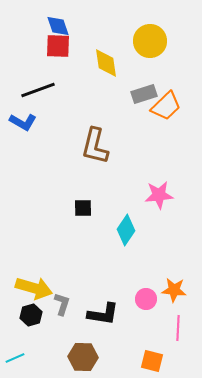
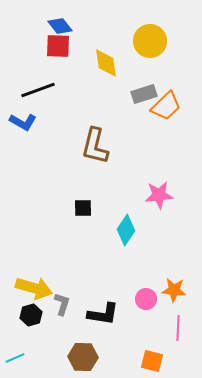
blue diamond: moved 2 px right; rotated 20 degrees counterclockwise
